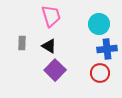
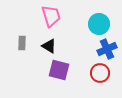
blue cross: rotated 18 degrees counterclockwise
purple square: moved 4 px right; rotated 30 degrees counterclockwise
